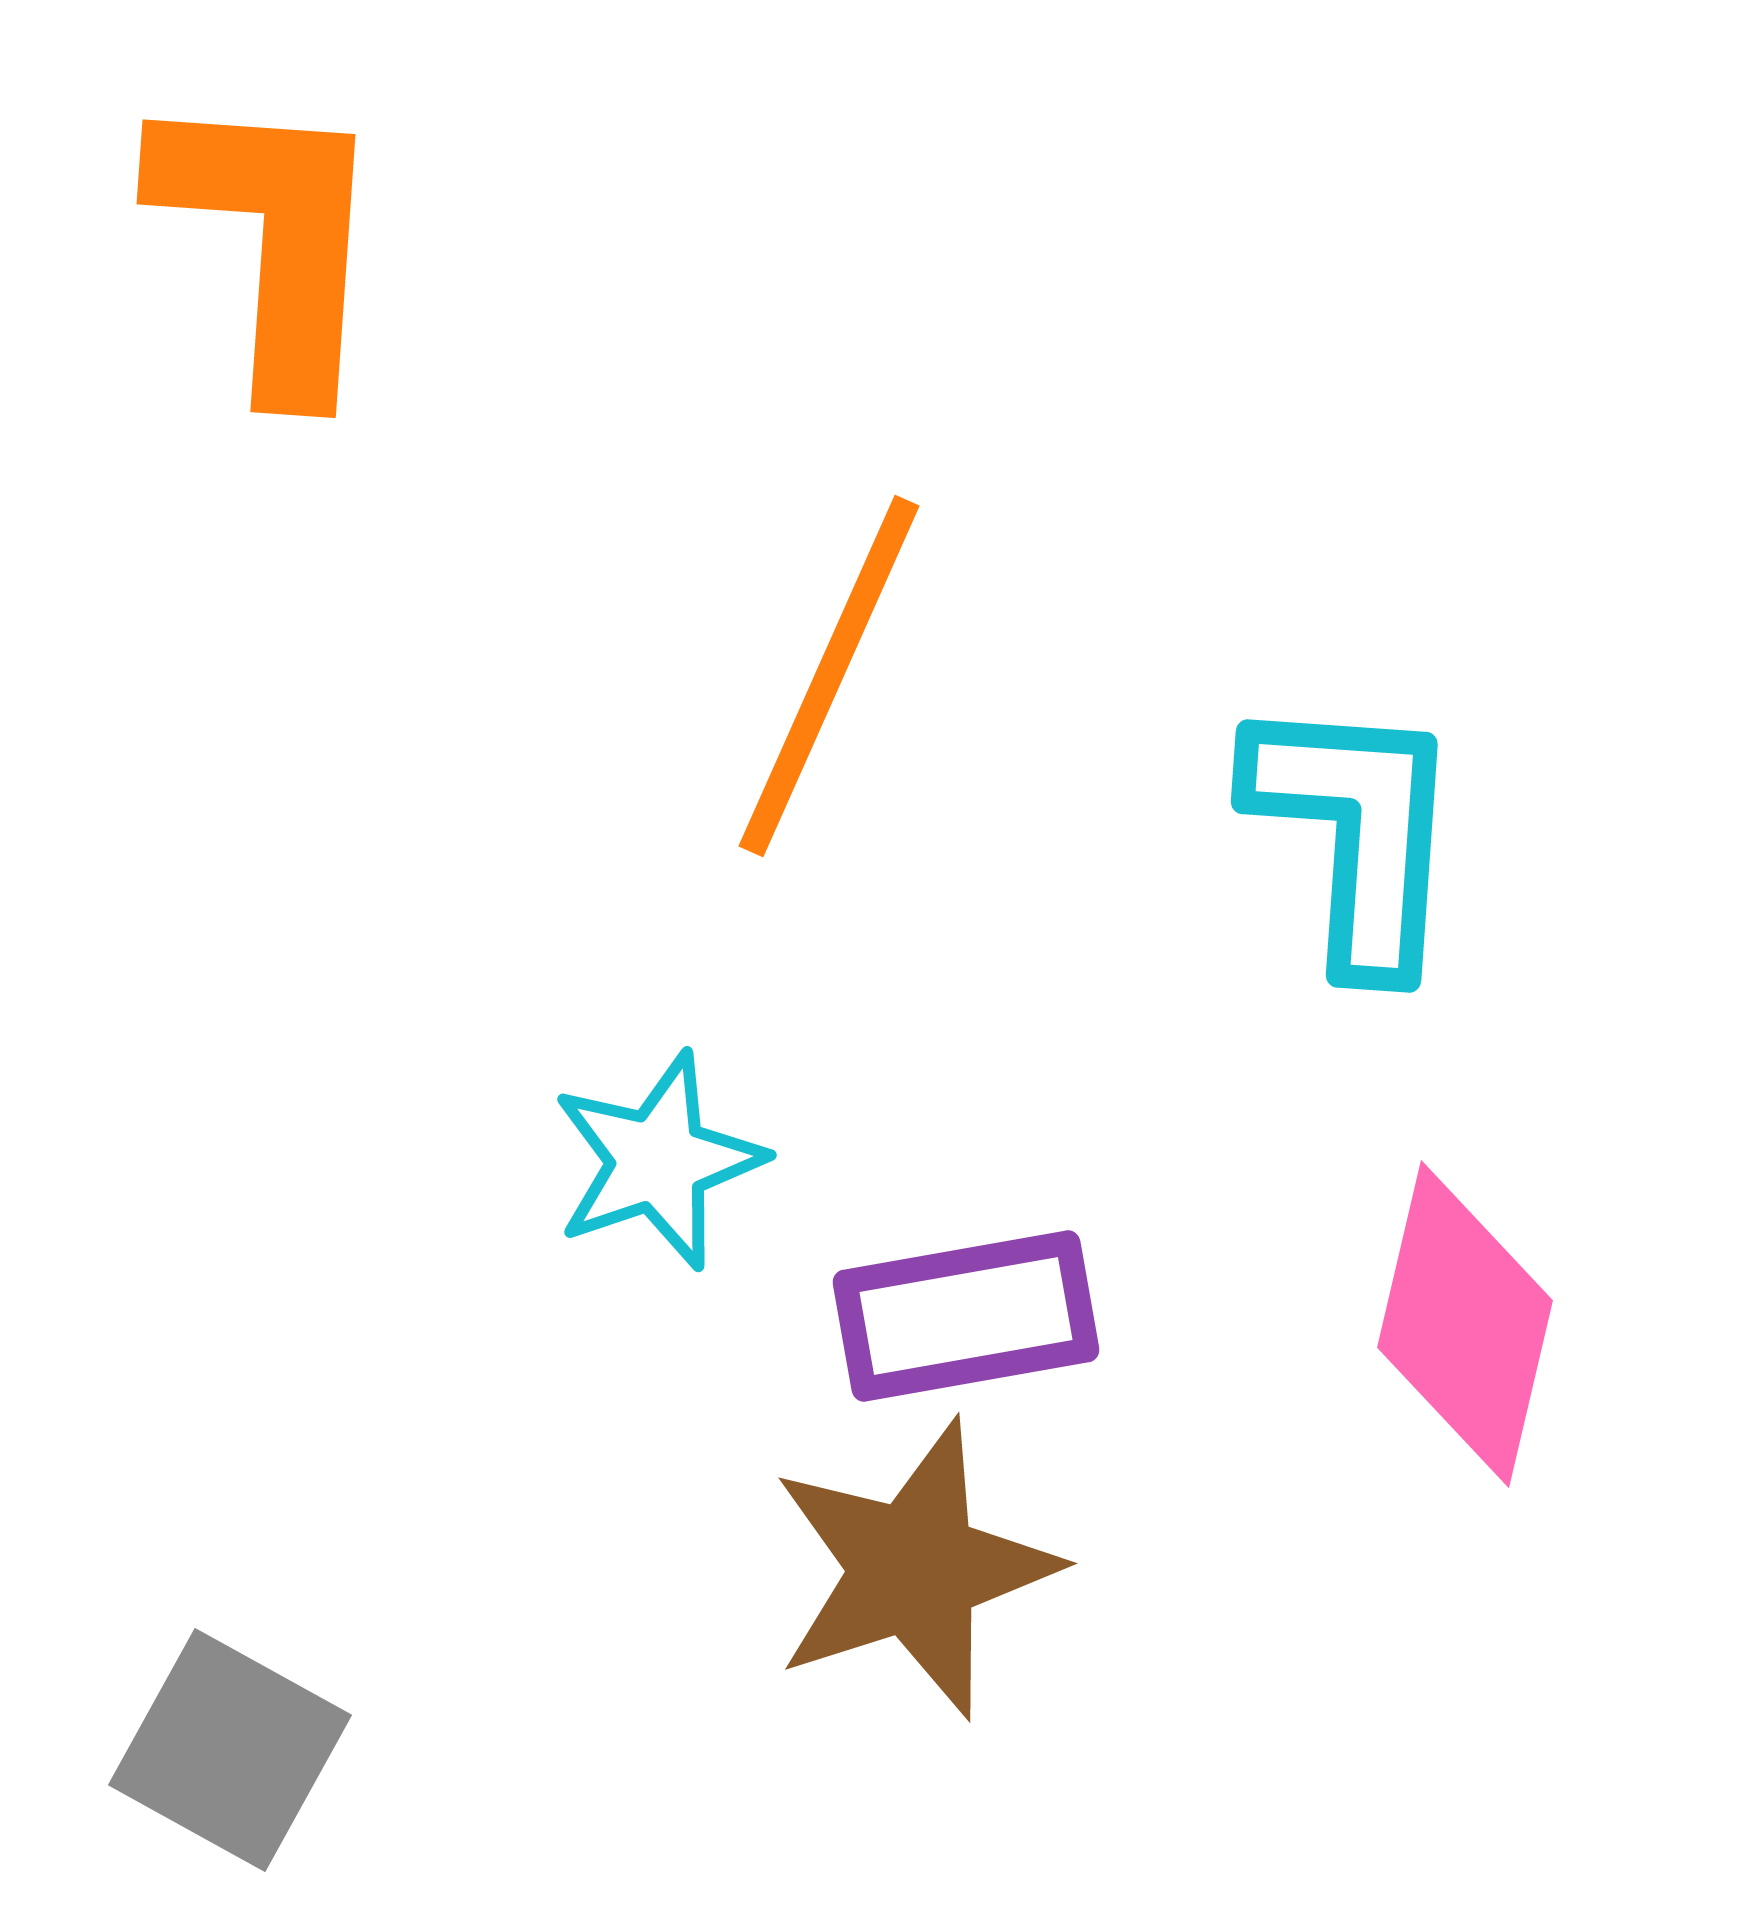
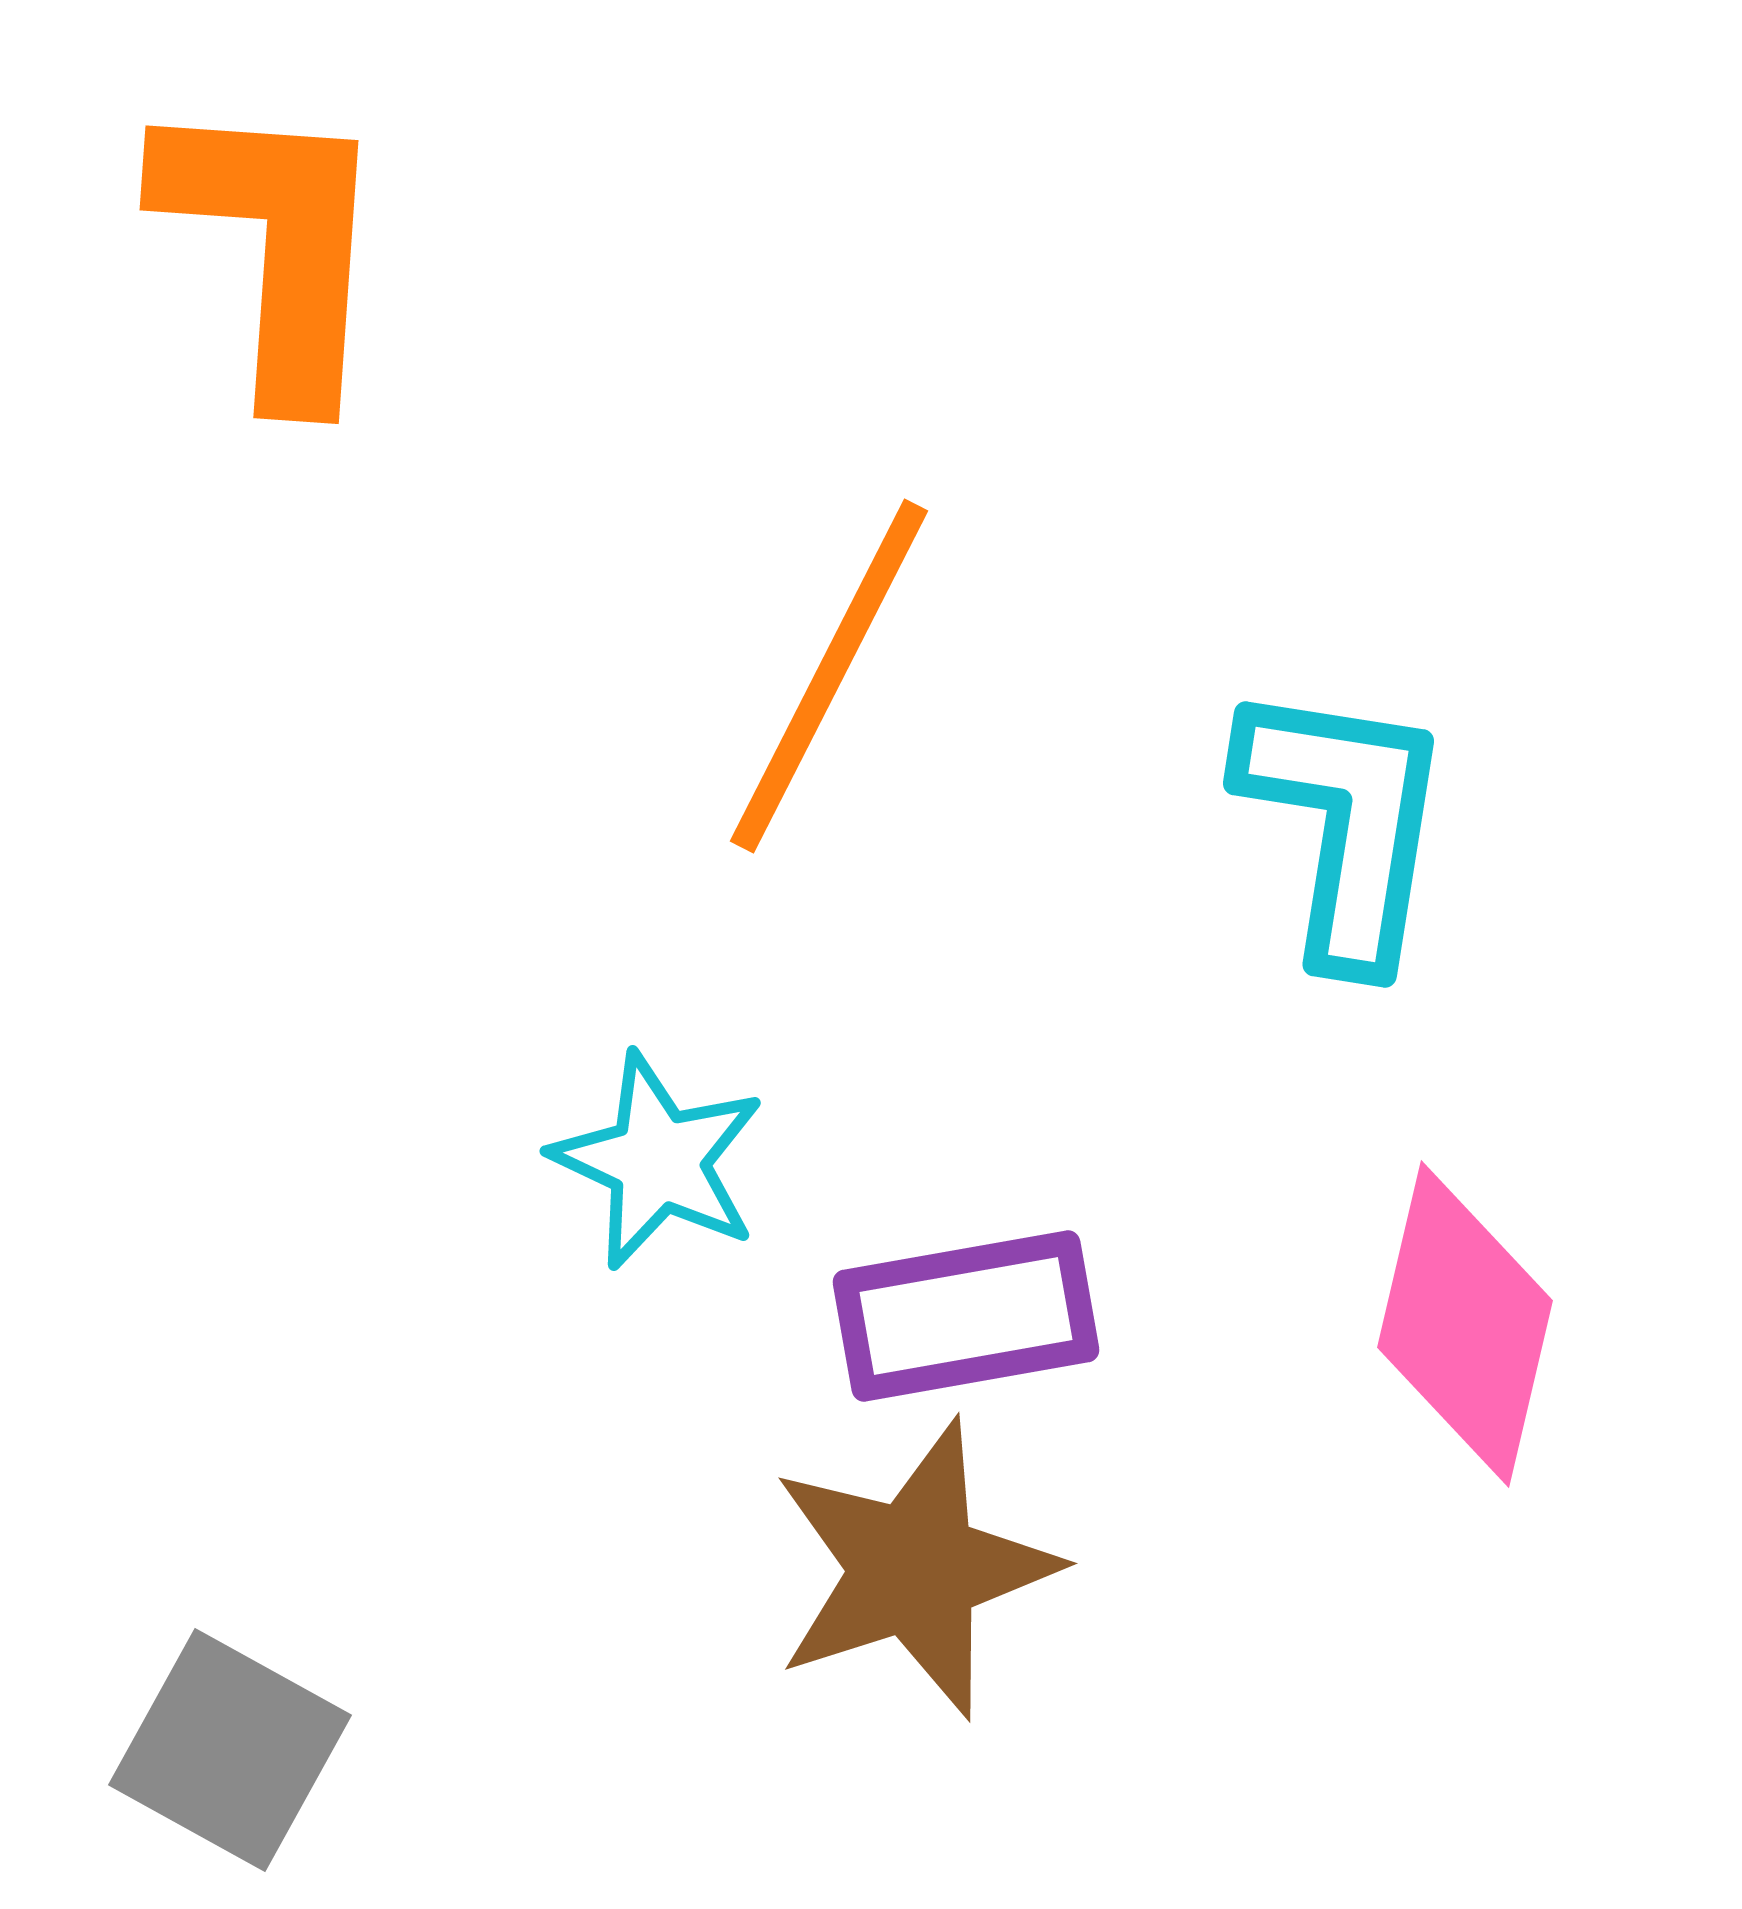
orange L-shape: moved 3 px right, 6 px down
orange line: rotated 3 degrees clockwise
cyan L-shape: moved 11 px left, 9 px up; rotated 5 degrees clockwise
cyan star: rotated 28 degrees counterclockwise
